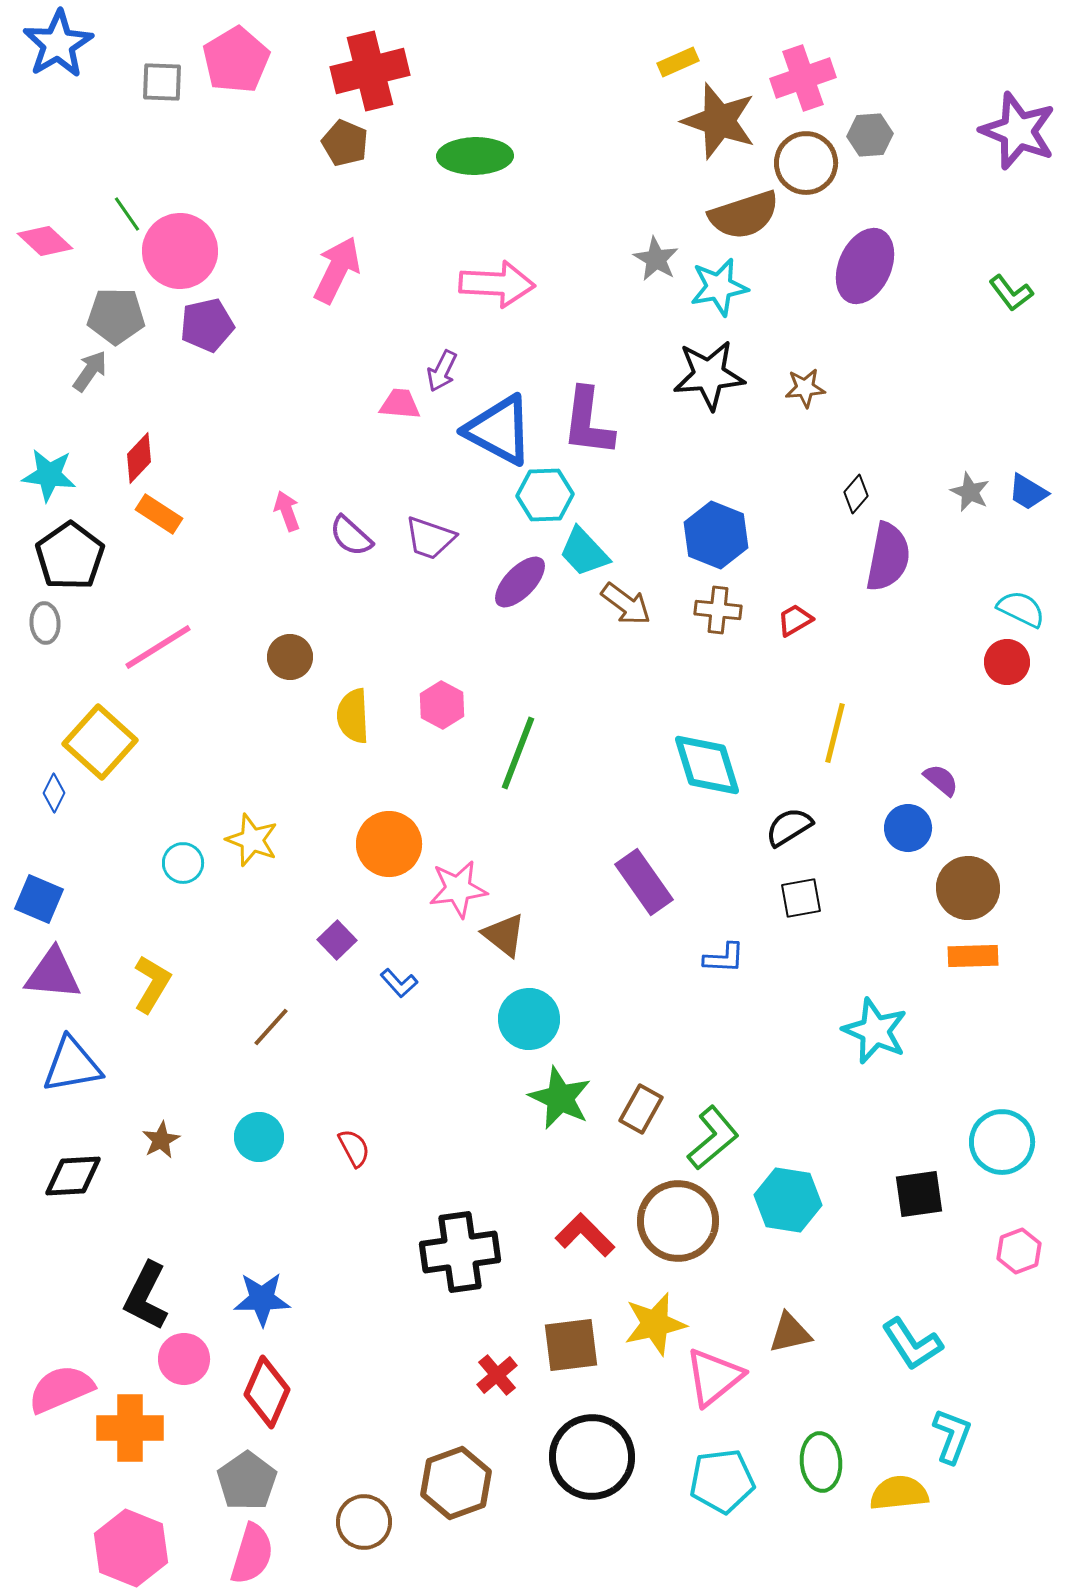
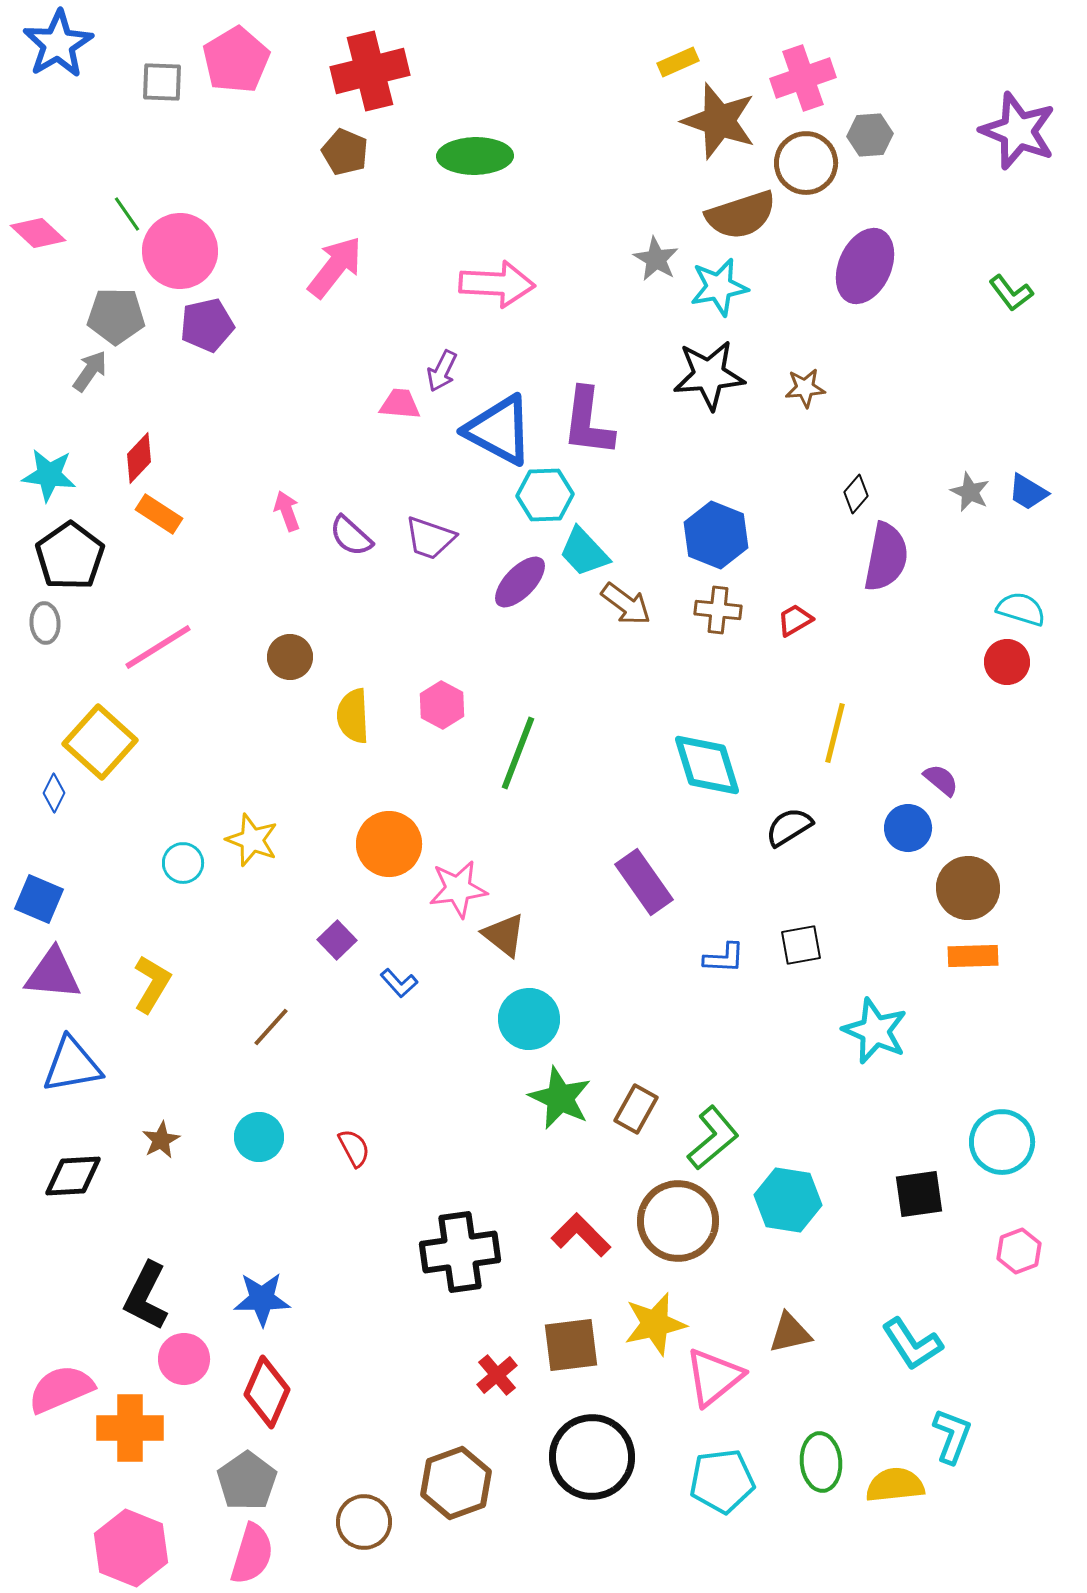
brown pentagon at (345, 143): moved 9 px down
brown semicircle at (744, 215): moved 3 px left
pink diamond at (45, 241): moved 7 px left, 8 px up
pink arrow at (337, 270): moved 2 px left, 3 px up; rotated 12 degrees clockwise
purple semicircle at (888, 557): moved 2 px left
cyan semicircle at (1021, 609): rotated 9 degrees counterclockwise
black square at (801, 898): moved 47 px down
brown rectangle at (641, 1109): moved 5 px left
red L-shape at (585, 1235): moved 4 px left
yellow semicircle at (899, 1493): moved 4 px left, 8 px up
